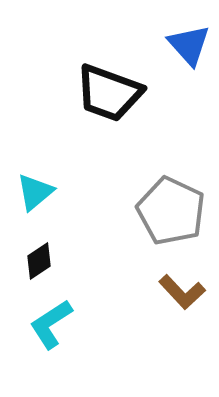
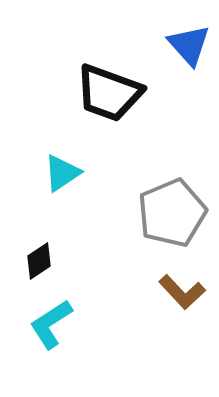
cyan triangle: moved 27 px right, 19 px up; rotated 6 degrees clockwise
gray pentagon: moved 1 px right, 2 px down; rotated 24 degrees clockwise
